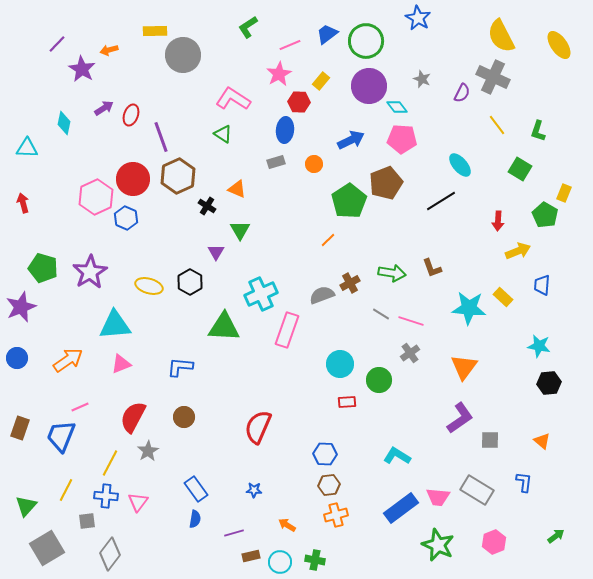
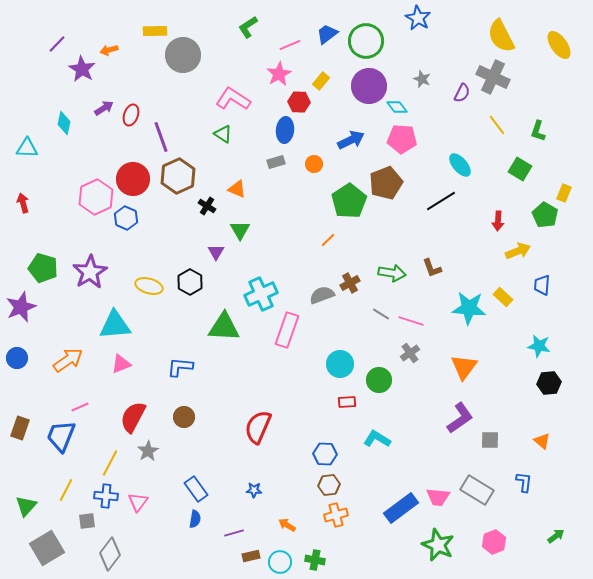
cyan L-shape at (397, 456): moved 20 px left, 17 px up
